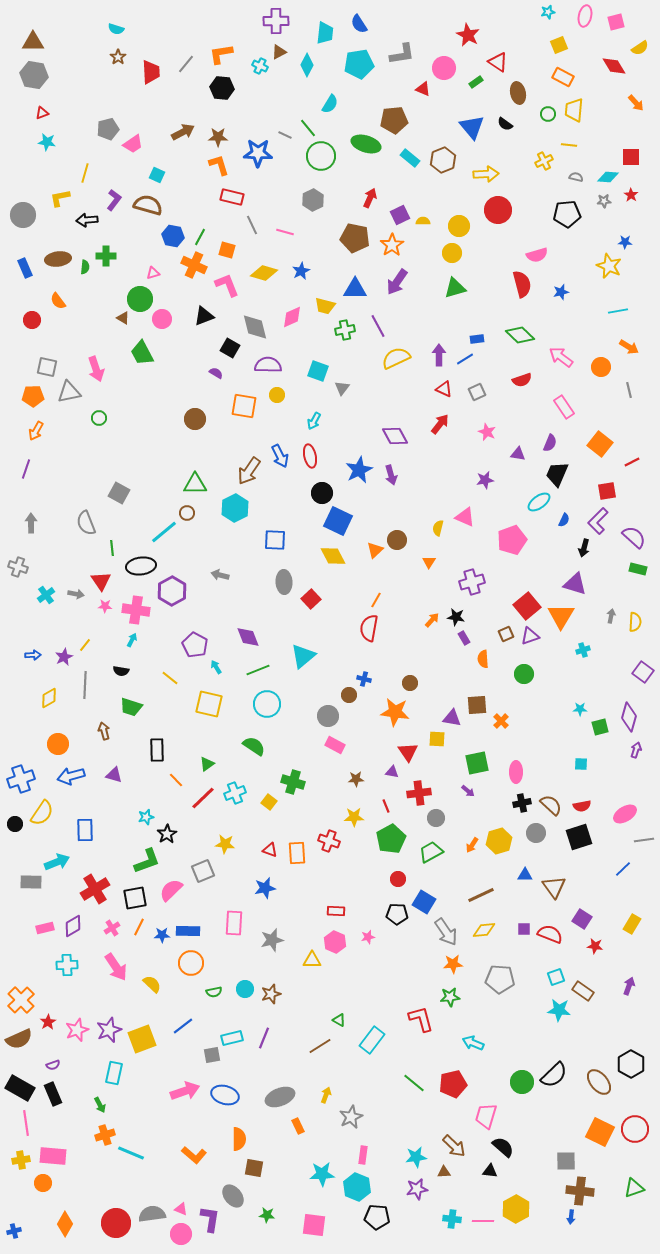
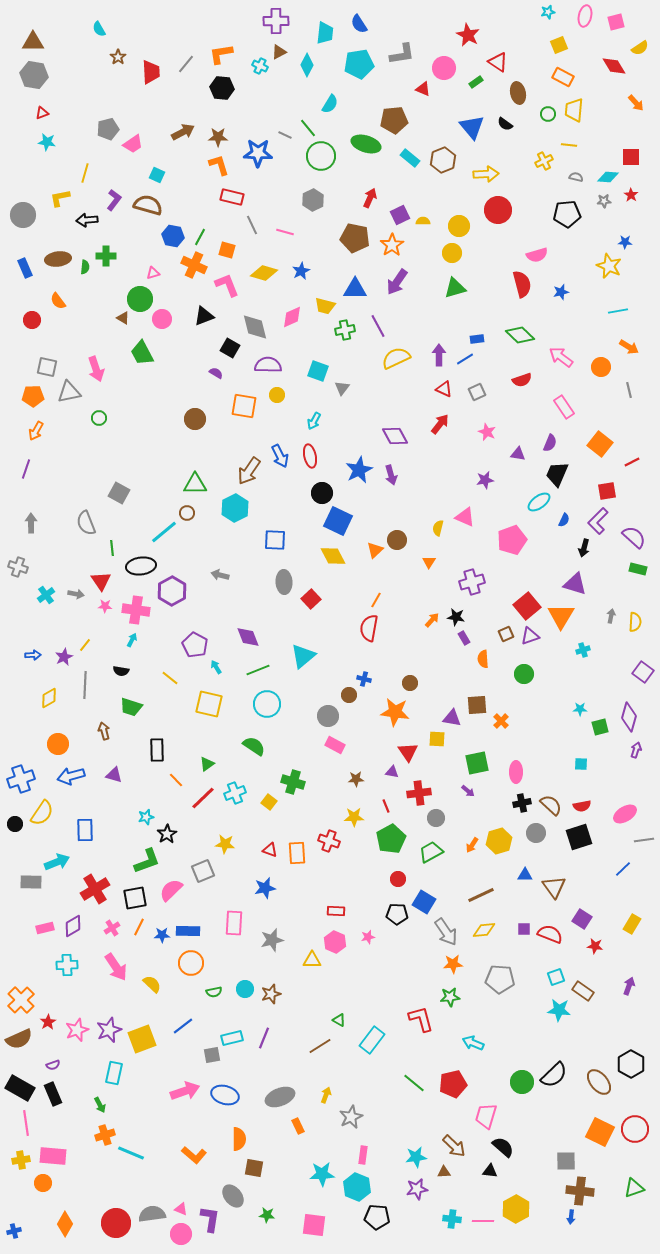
cyan semicircle at (116, 29): moved 17 px left; rotated 42 degrees clockwise
